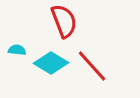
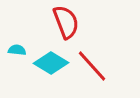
red semicircle: moved 2 px right, 1 px down
